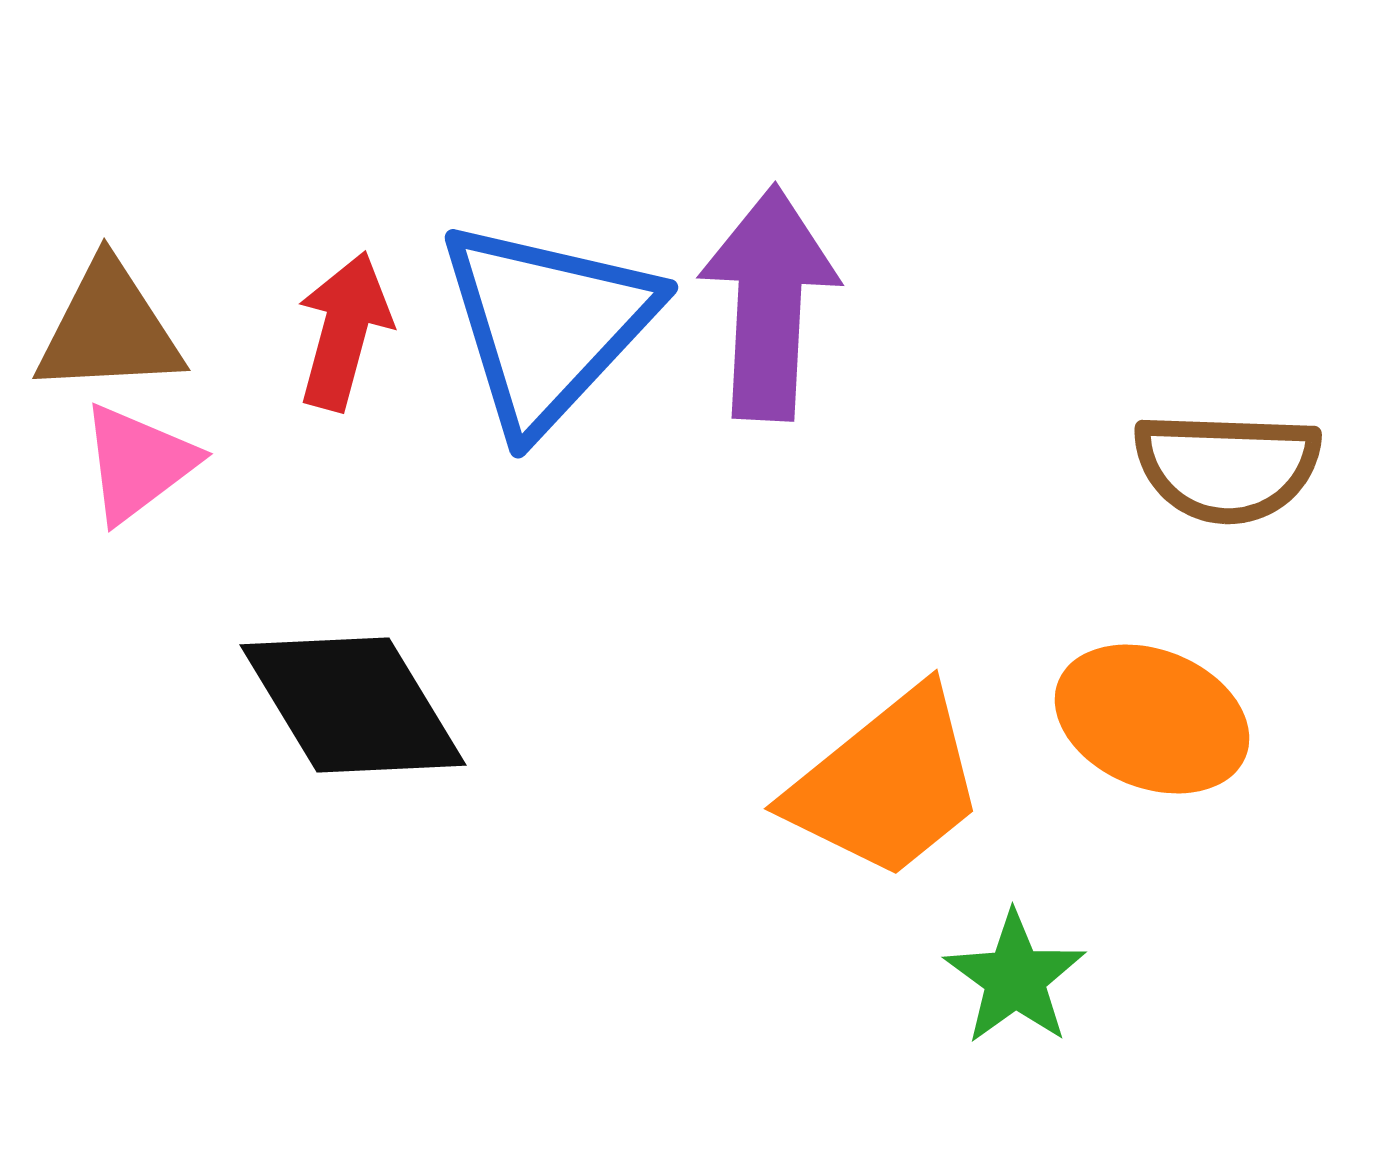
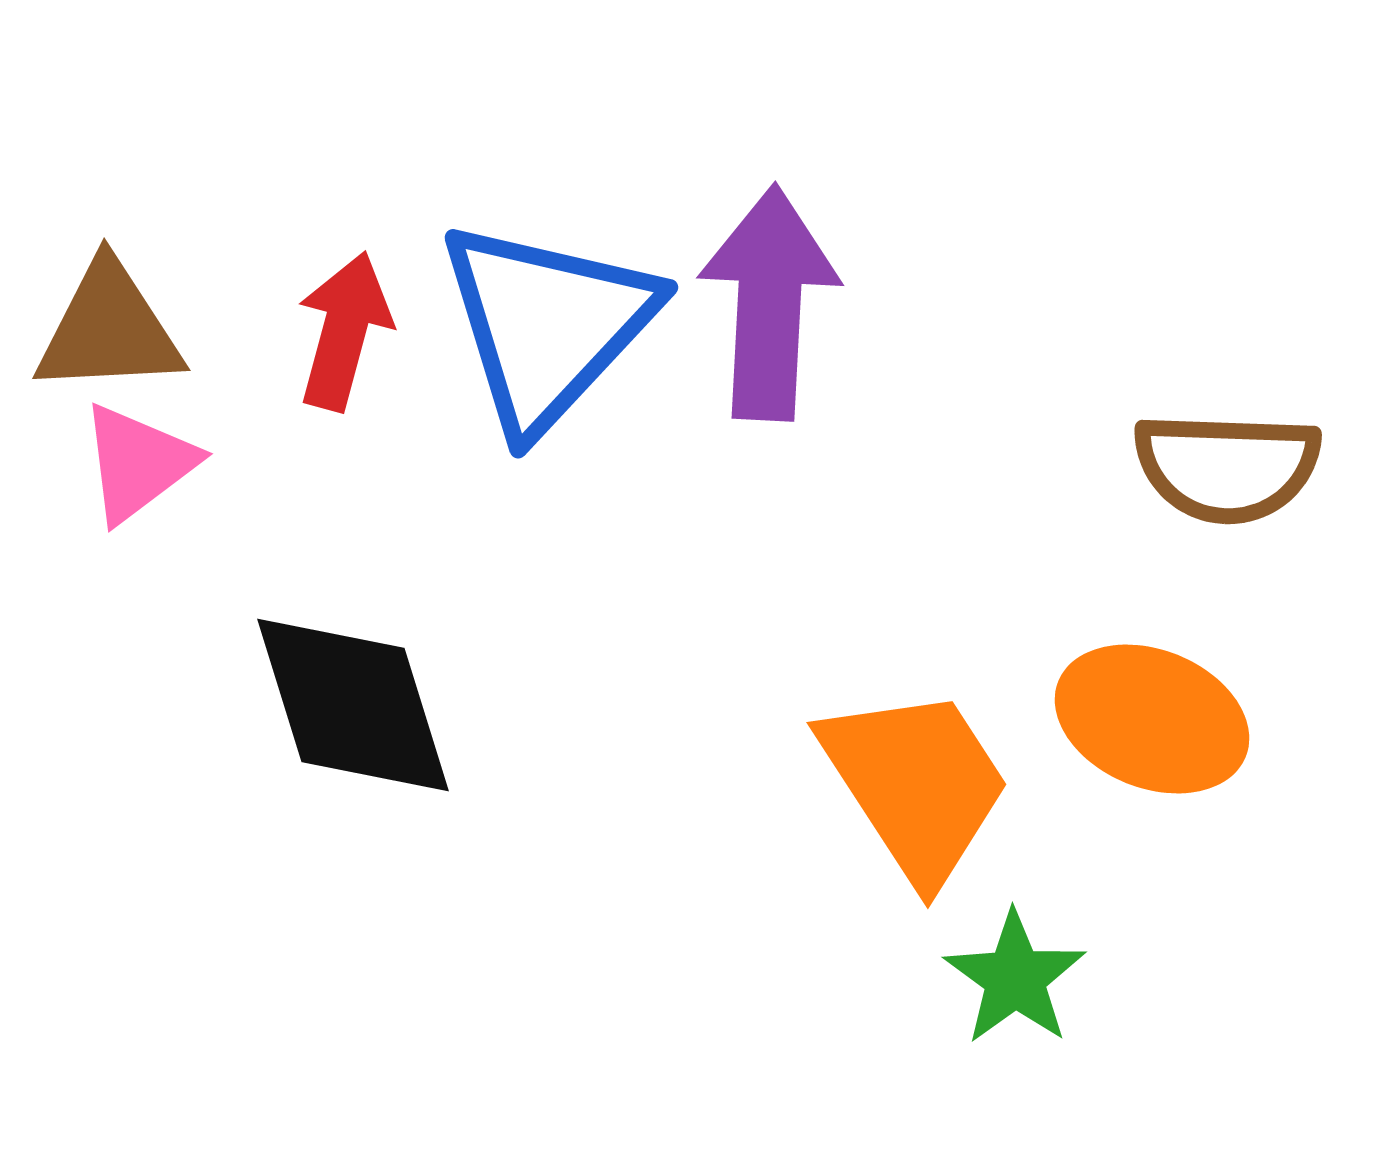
black diamond: rotated 14 degrees clockwise
orange trapezoid: moved 29 px right; rotated 84 degrees counterclockwise
